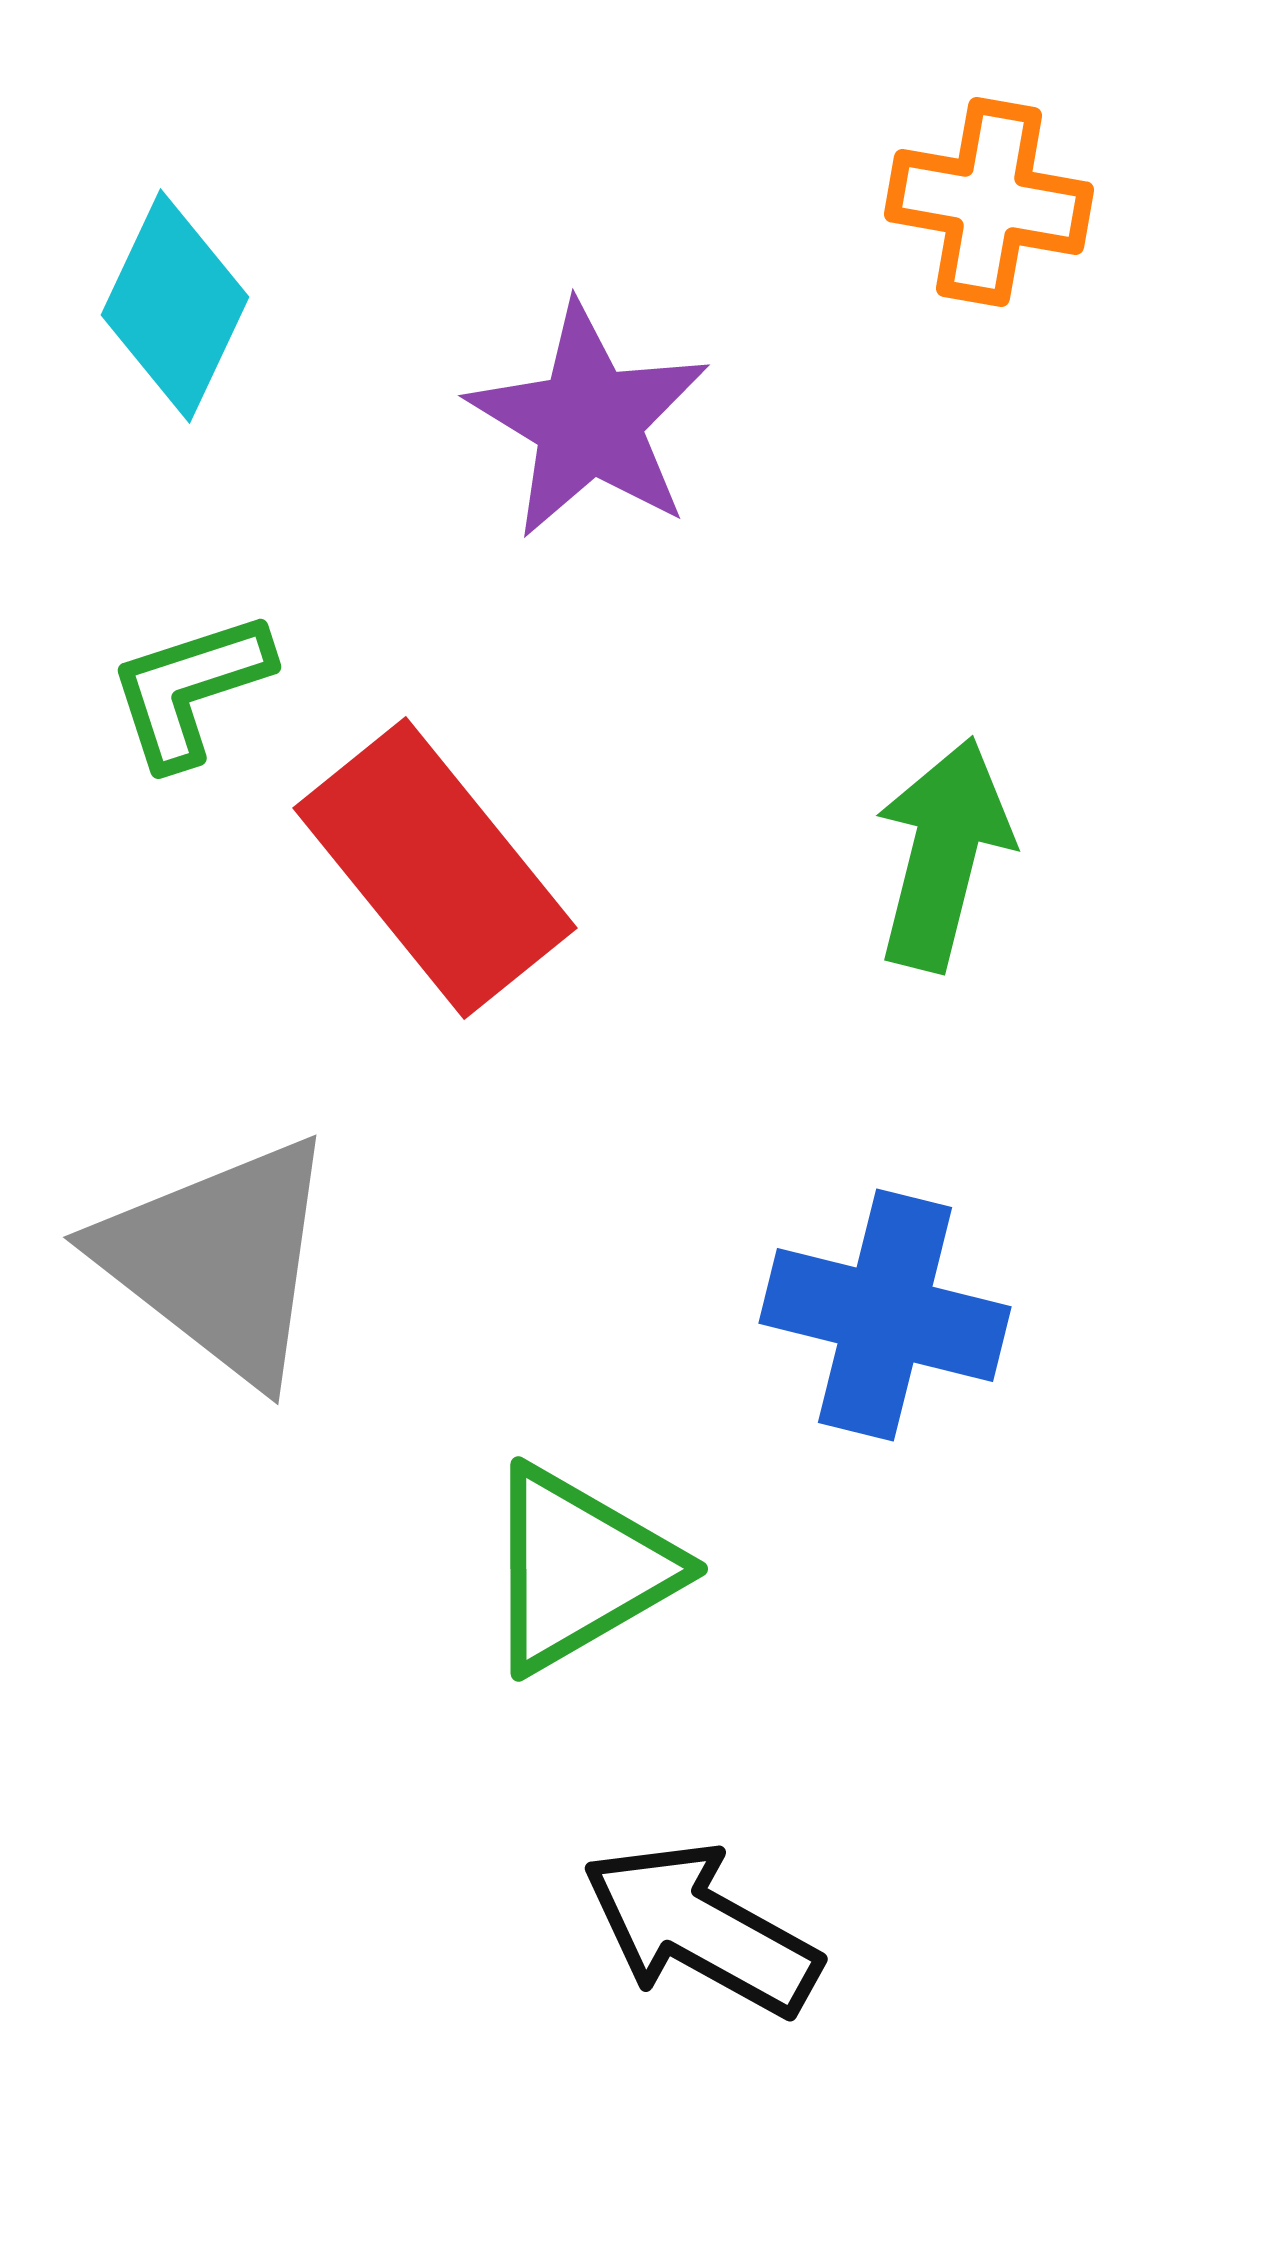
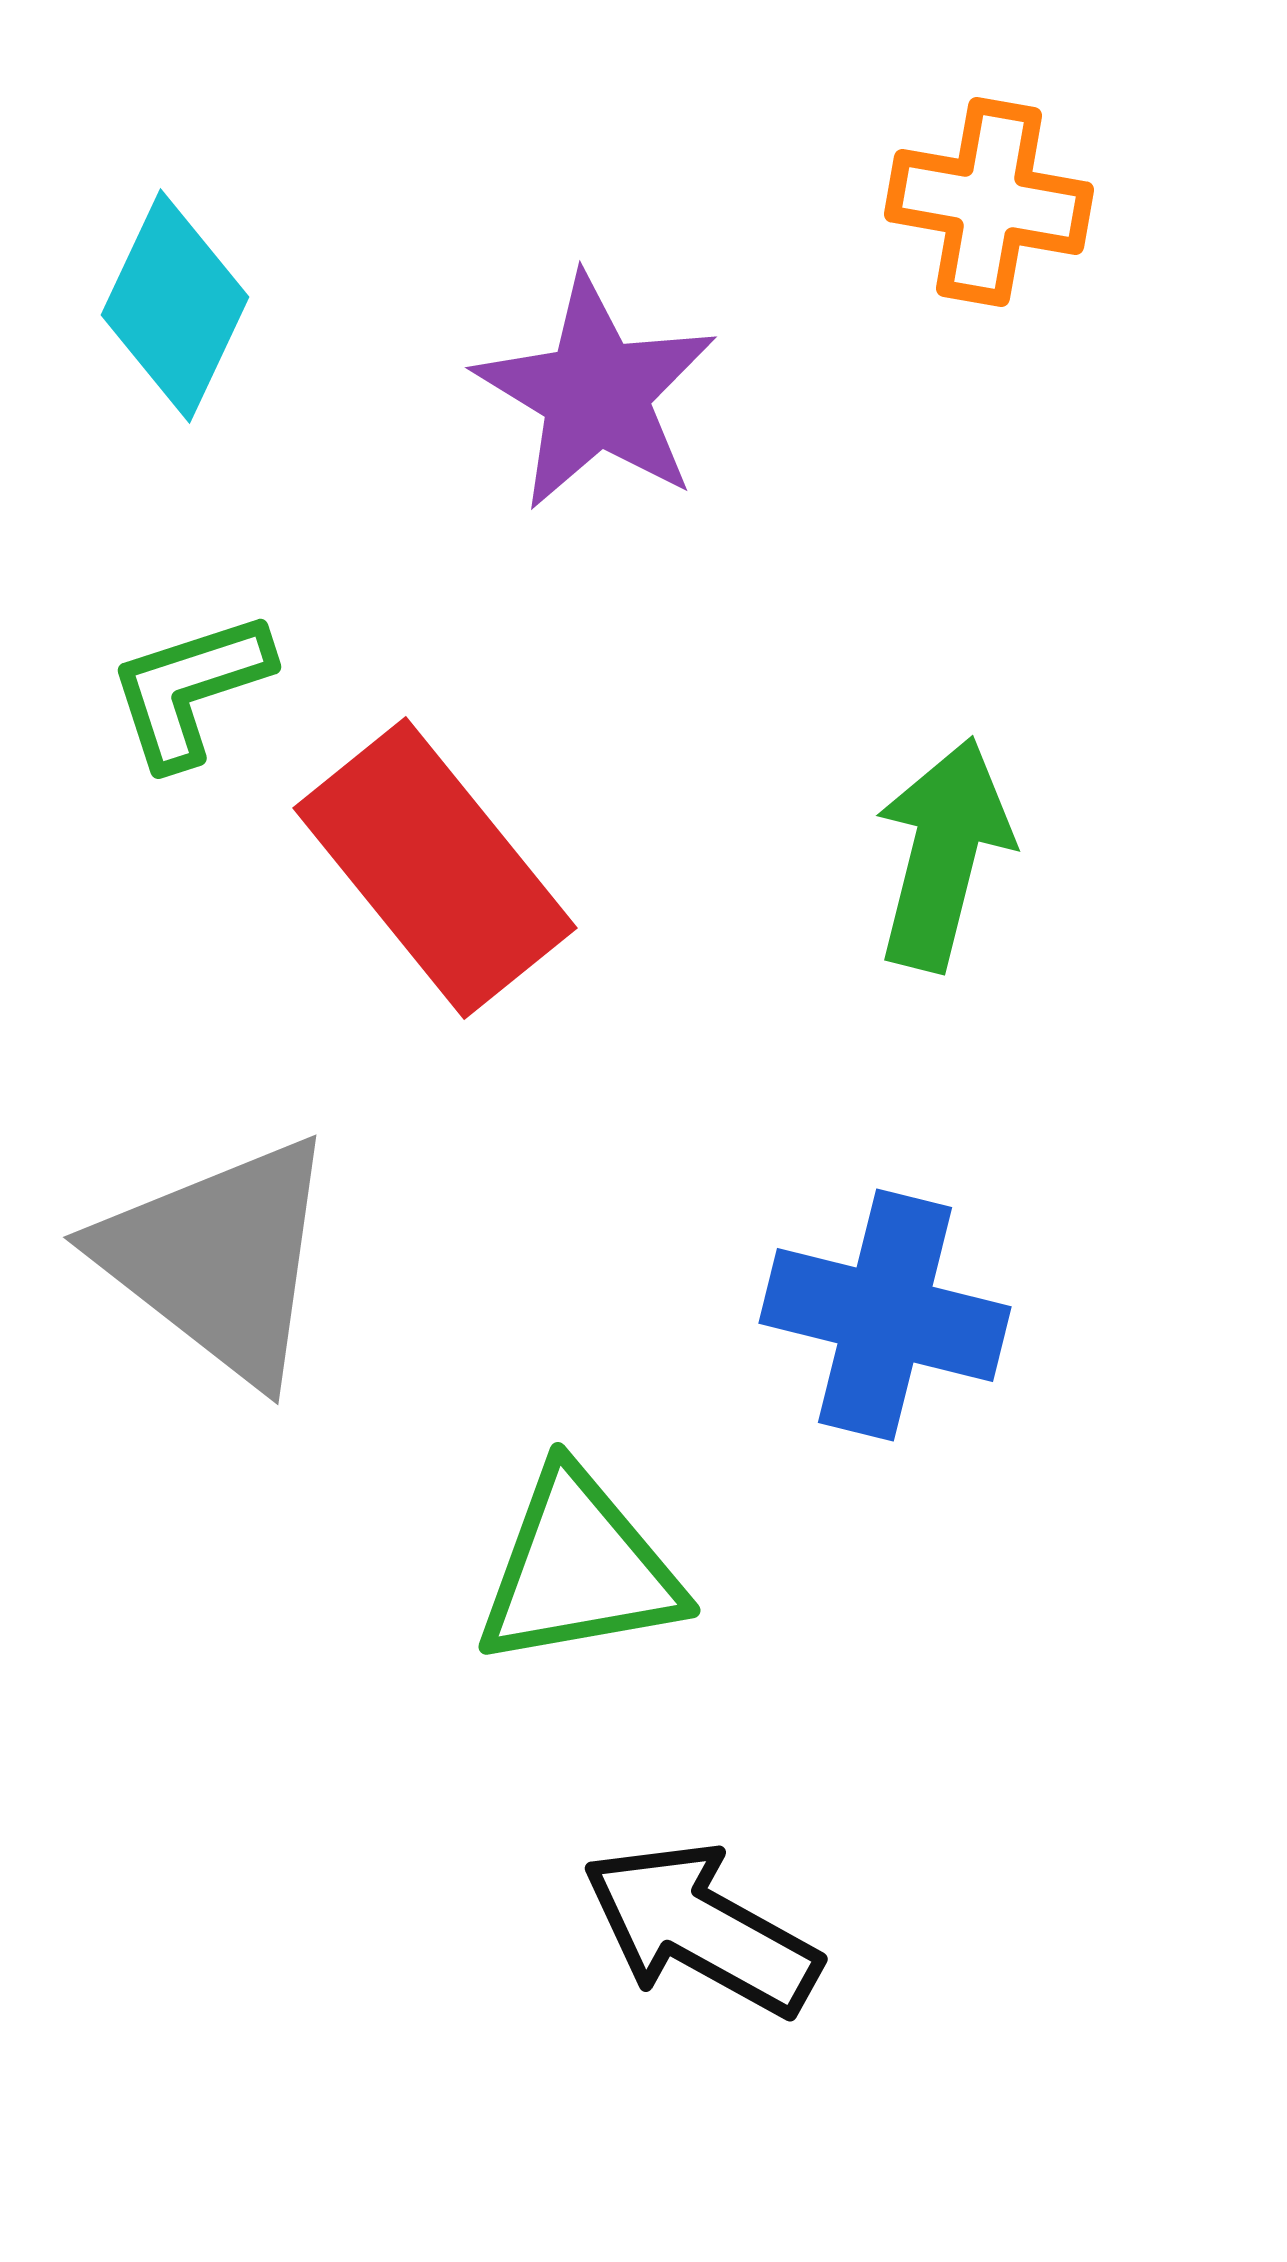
purple star: moved 7 px right, 28 px up
green triangle: rotated 20 degrees clockwise
